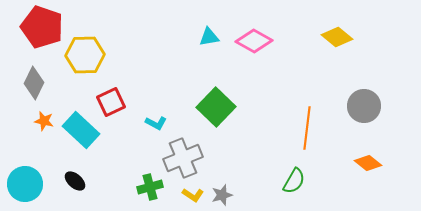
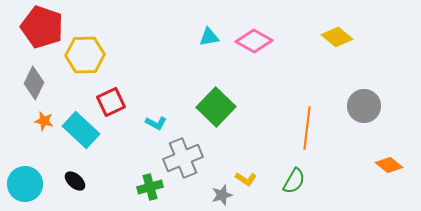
orange diamond: moved 21 px right, 2 px down
yellow L-shape: moved 53 px right, 16 px up
